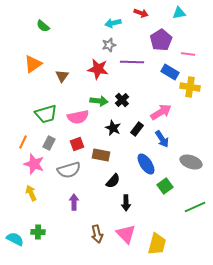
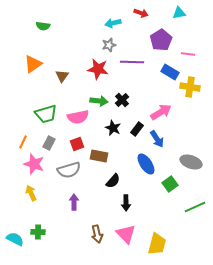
green semicircle: rotated 32 degrees counterclockwise
blue arrow: moved 5 px left
brown rectangle: moved 2 px left, 1 px down
green square: moved 5 px right, 2 px up
